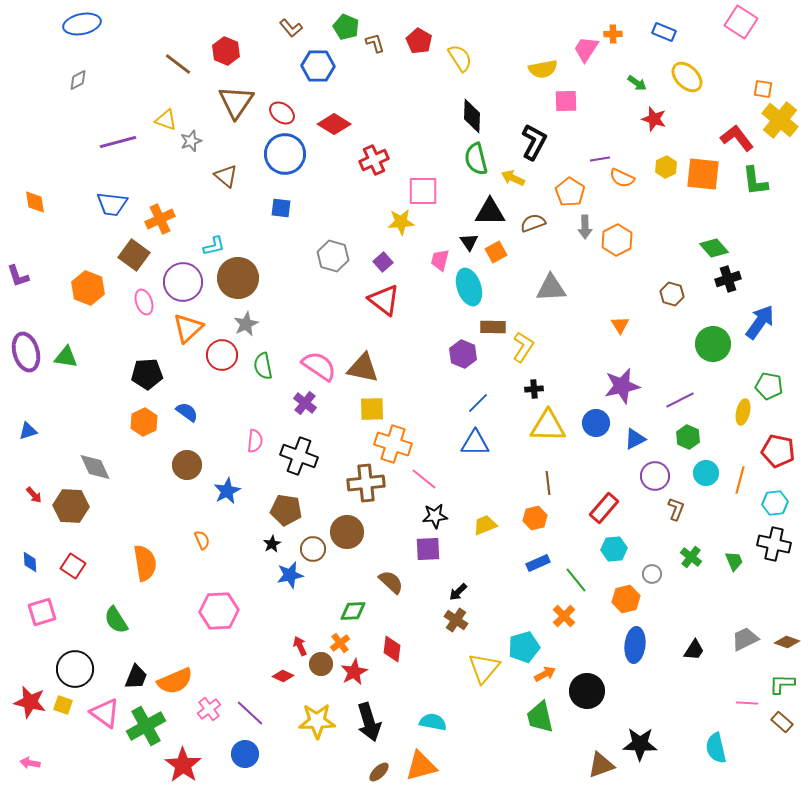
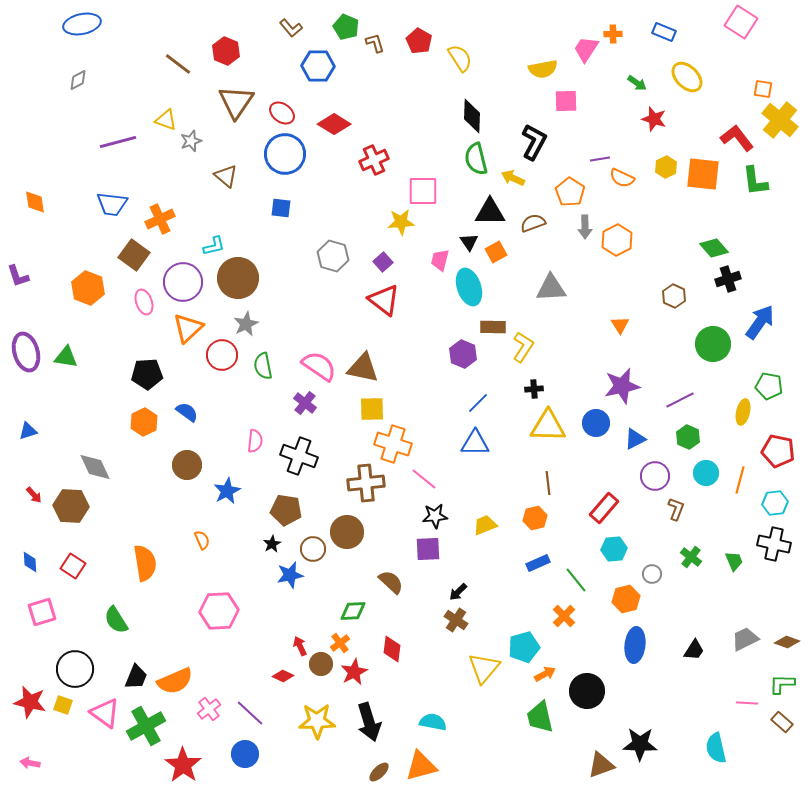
brown hexagon at (672, 294): moved 2 px right, 2 px down; rotated 10 degrees clockwise
